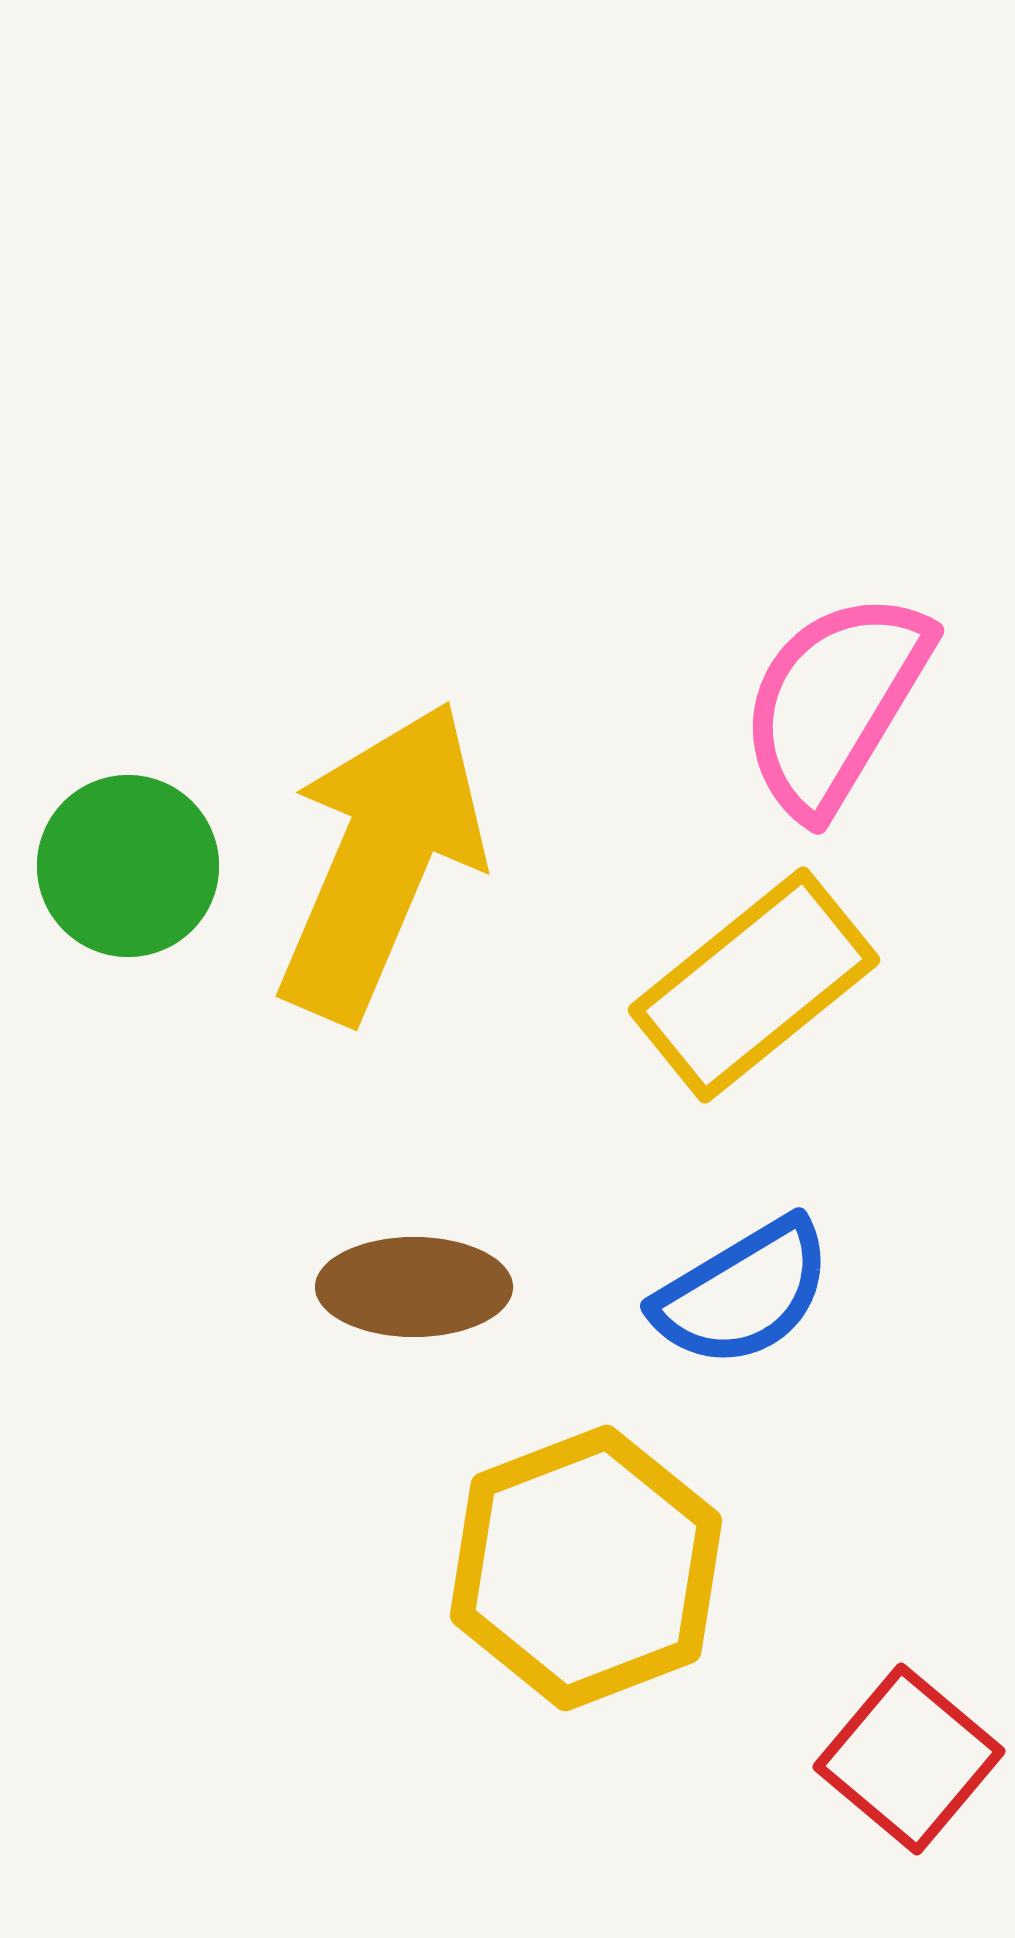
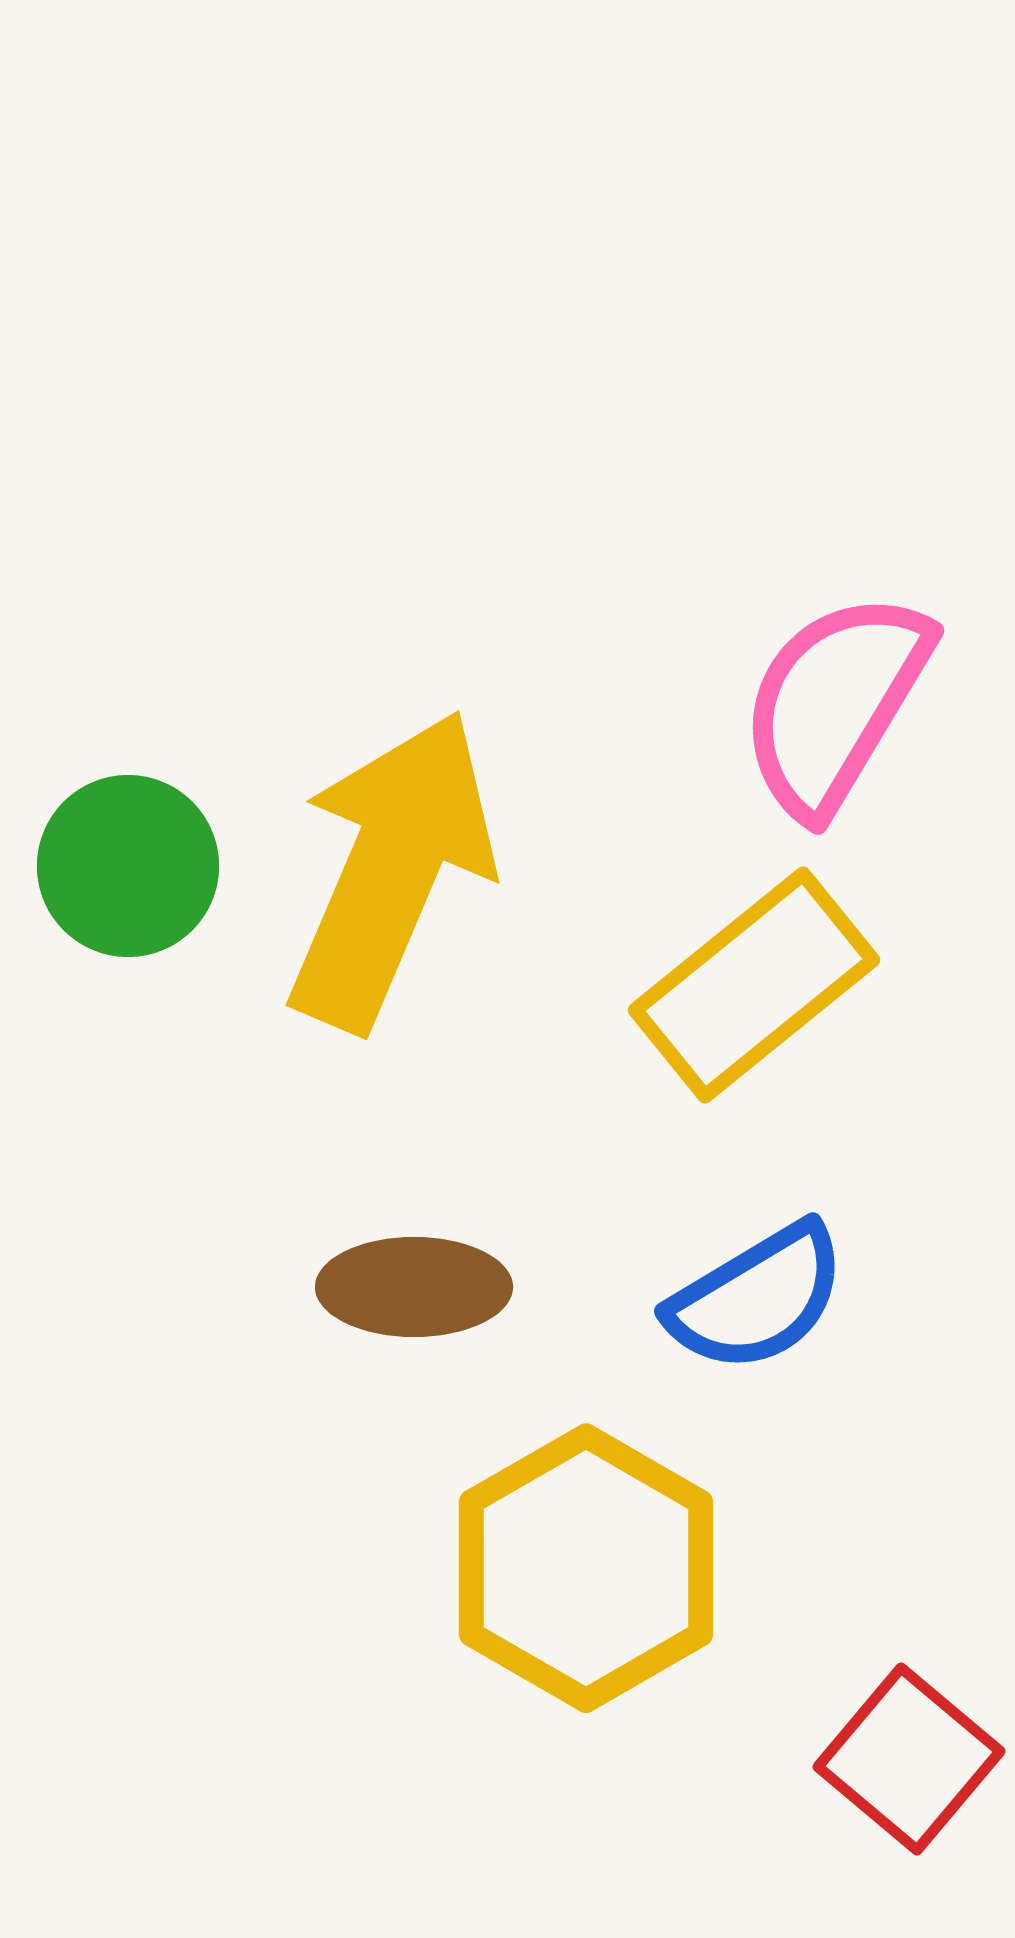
yellow arrow: moved 10 px right, 9 px down
blue semicircle: moved 14 px right, 5 px down
yellow hexagon: rotated 9 degrees counterclockwise
